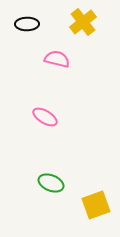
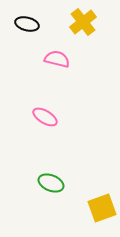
black ellipse: rotated 15 degrees clockwise
yellow square: moved 6 px right, 3 px down
